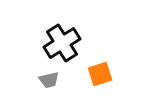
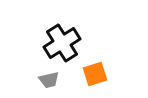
orange square: moved 5 px left
